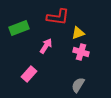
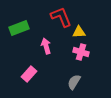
red L-shape: moved 3 px right; rotated 120 degrees counterclockwise
yellow triangle: moved 1 px right, 1 px up; rotated 16 degrees clockwise
pink arrow: rotated 49 degrees counterclockwise
gray semicircle: moved 4 px left, 3 px up
